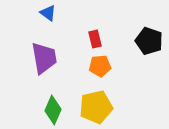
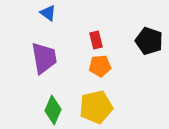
red rectangle: moved 1 px right, 1 px down
